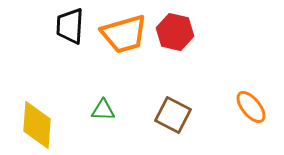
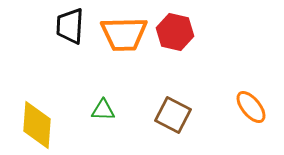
orange trapezoid: rotated 15 degrees clockwise
